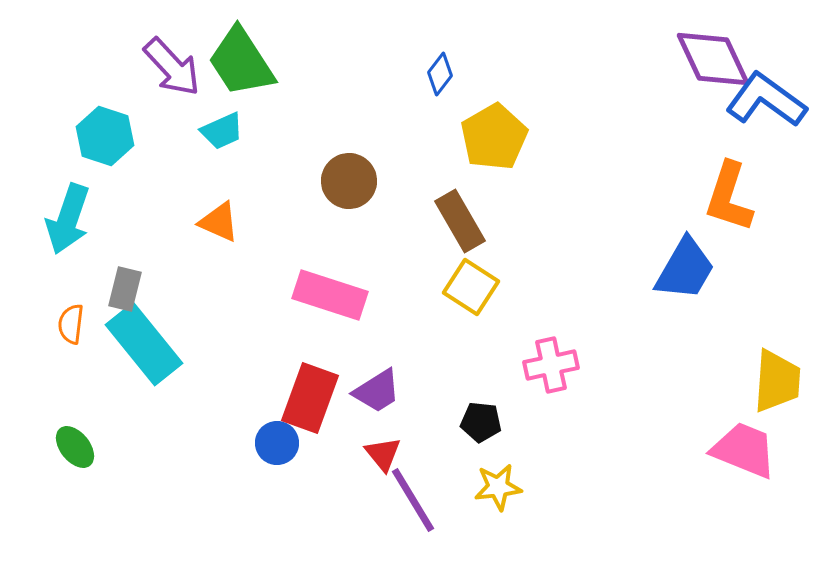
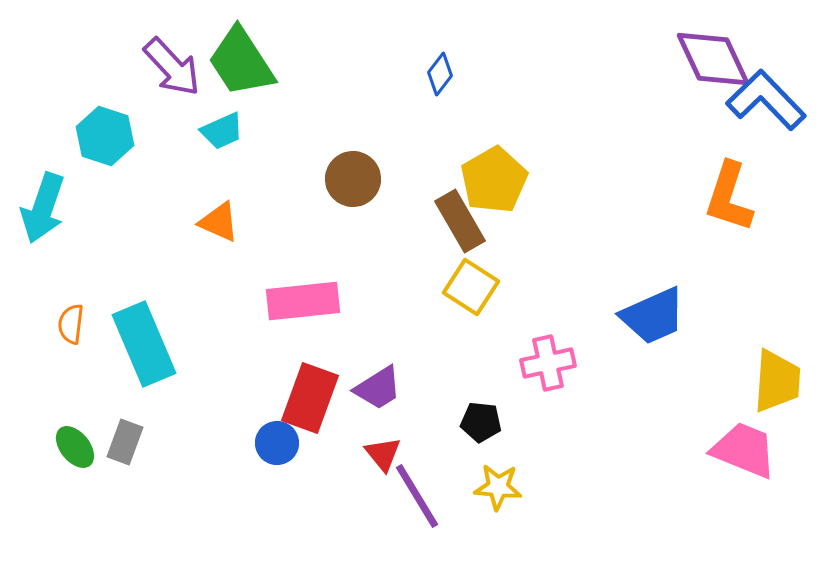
blue L-shape: rotated 10 degrees clockwise
yellow pentagon: moved 43 px down
brown circle: moved 4 px right, 2 px up
cyan arrow: moved 25 px left, 11 px up
blue trapezoid: moved 32 px left, 47 px down; rotated 36 degrees clockwise
gray rectangle: moved 153 px down; rotated 6 degrees clockwise
pink rectangle: moved 27 px left, 6 px down; rotated 24 degrees counterclockwise
cyan rectangle: rotated 16 degrees clockwise
pink cross: moved 3 px left, 2 px up
purple trapezoid: moved 1 px right, 3 px up
yellow star: rotated 12 degrees clockwise
purple line: moved 4 px right, 4 px up
